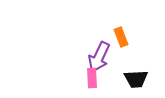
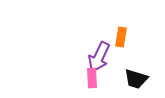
orange rectangle: rotated 30 degrees clockwise
black trapezoid: rotated 20 degrees clockwise
